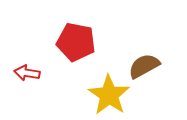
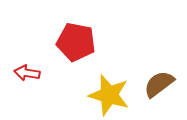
brown semicircle: moved 15 px right, 18 px down; rotated 8 degrees counterclockwise
yellow star: rotated 18 degrees counterclockwise
